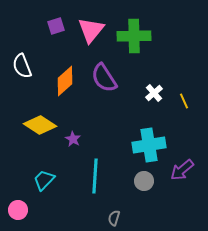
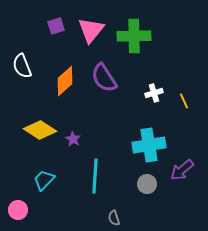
white cross: rotated 24 degrees clockwise
yellow diamond: moved 5 px down
gray circle: moved 3 px right, 3 px down
gray semicircle: rotated 35 degrees counterclockwise
